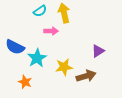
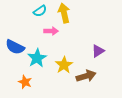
yellow star: moved 2 px up; rotated 24 degrees counterclockwise
